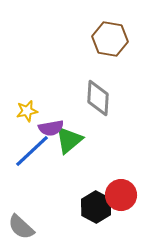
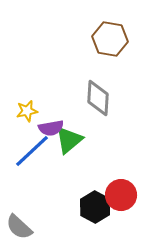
black hexagon: moved 1 px left
gray semicircle: moved 2 px left
